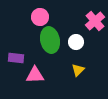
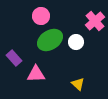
pink circle: moved 1 px right, 1 px up
green ellipse: rotated 70 degrees clockwise
purple rectangle: moved 2 px left; rotated 42 degrees clockwise
yellow triangle: moved 14 px down; rotated 32 degrees counterclockwise
pink triangle: moved 1 px right, 1 px up
